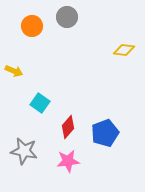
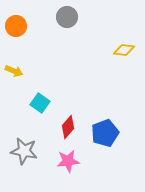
orange circle: moved 16 px left
